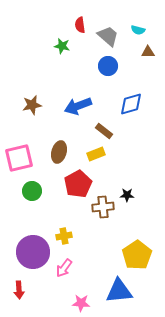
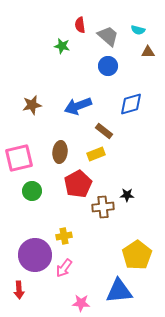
brown ellipse: moved 1 px right; rotated 10 degrees counterclockwise
purple circle: moved 2 px right, 3 px down
